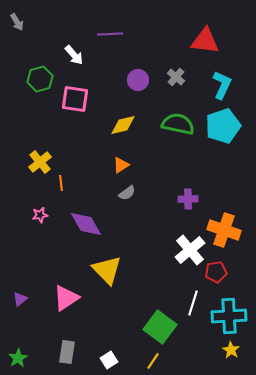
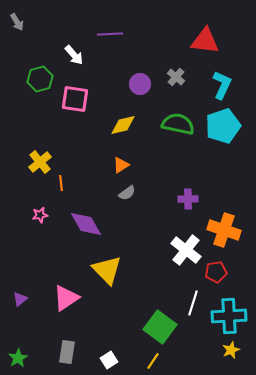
purple circle: moved 2 px right, 4 px down
white cross: moved 4 px left; rotated 12 degrees counterclockwise
yellow star: rotated 18 degrees clockwise
